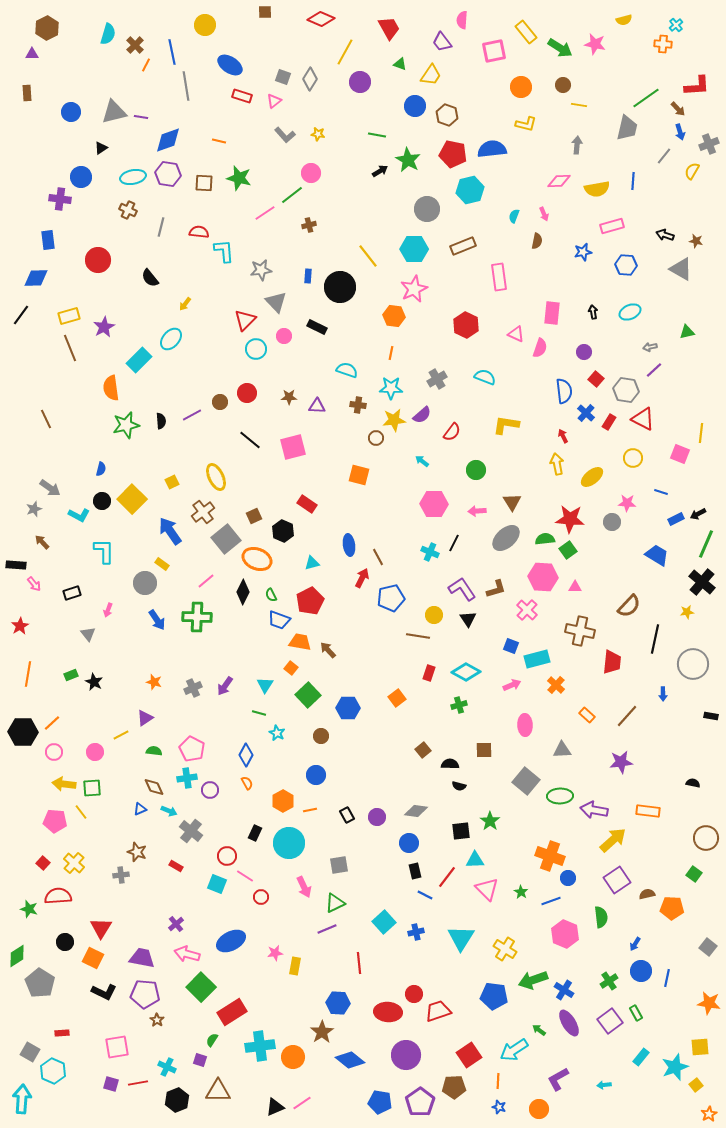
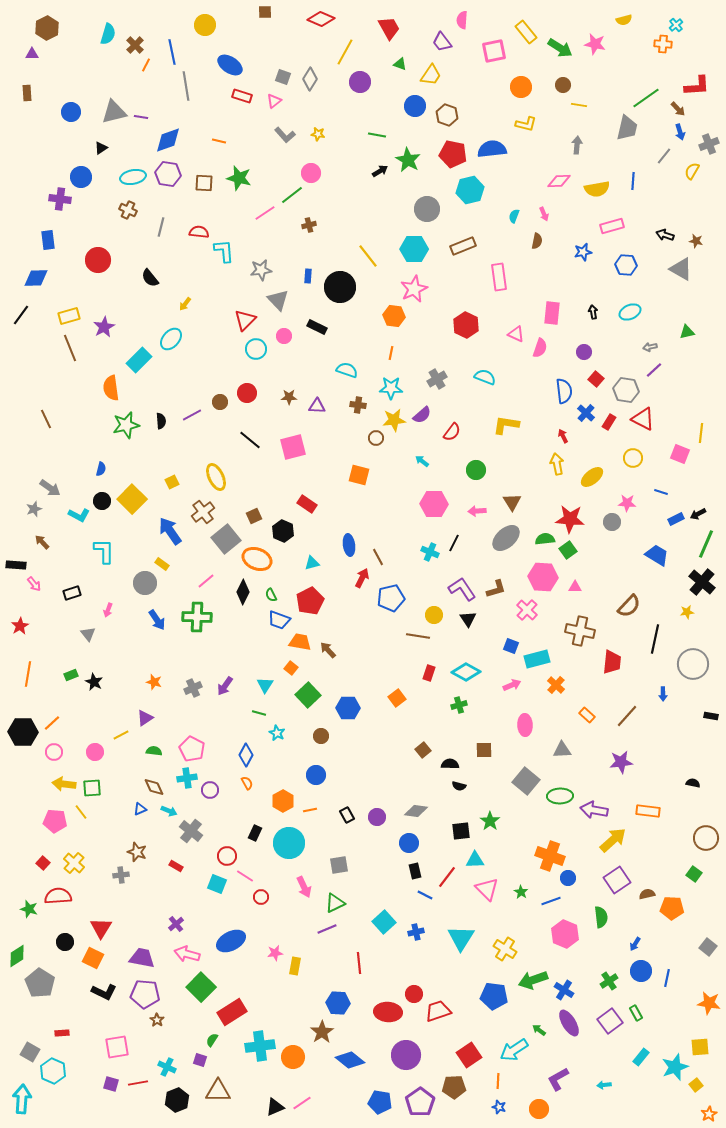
gray triangle at (276, 302): moved 2 px right, 2 px up
